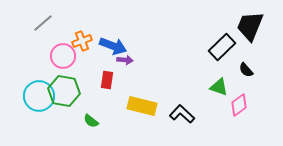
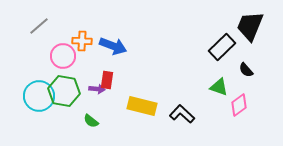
gray line: moved 4 px left, 3 px down
orange cross: rotated 24 degrees clockwise
purple arrow: moved 28 px left, 29 px down
